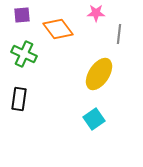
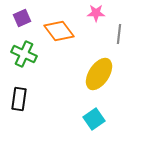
purple square: moved 3 px down; rotated 18 degrees counterclockwise
orange diamond: moved 1 px right, 2 px down
